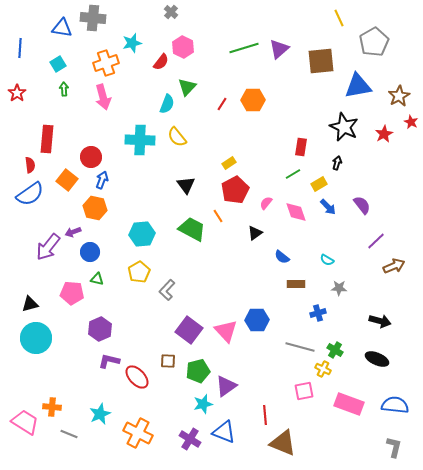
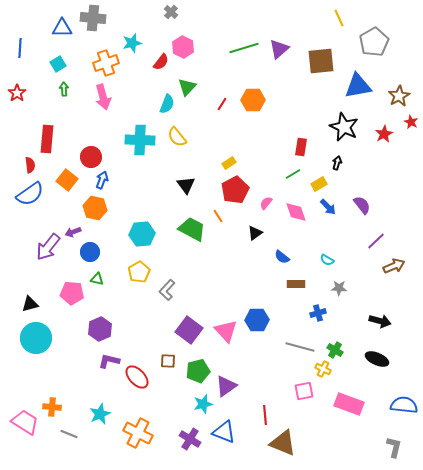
blue triangle at (62, 28): rotated 10 degrees counterclockwise
blue semicircle at (395, 405): moved 9 px right
